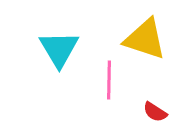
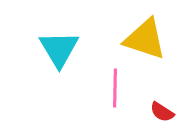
pink line: moved 6 px right, 8 px down
red semicircle: moved 7 px right
